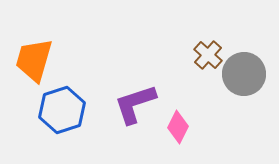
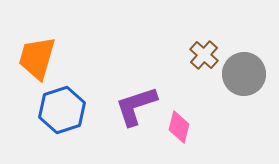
brown cross: moved 4 px left
orange trapezoid: moved 3 px right, 2 px up
purple L-shape: moved 1 px right, 2 px down
pink diamond: moved 1 px right; rotated 12 degrees counterclockwise
